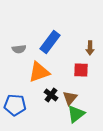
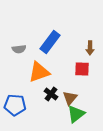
red square: moved 1 px right, 1 px up
black cross: moved 1 px up
